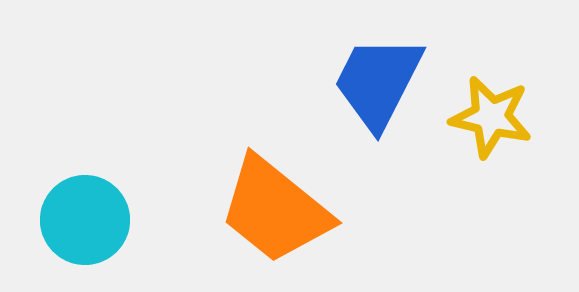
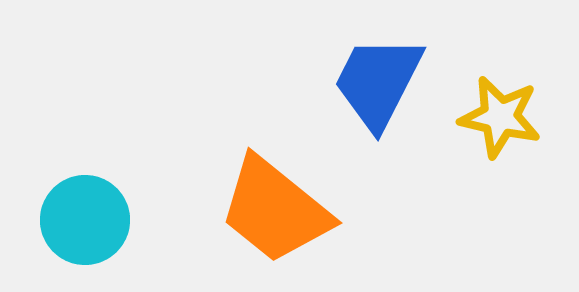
yellow star: moved 9 px right
